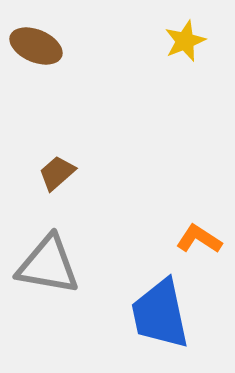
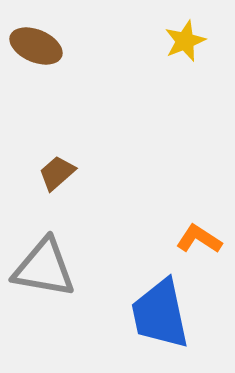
gray triangle: moved 4 px left, 3 px down
